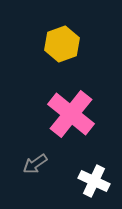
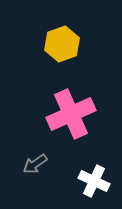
pink cross: rotated 27 degrees clockwise
